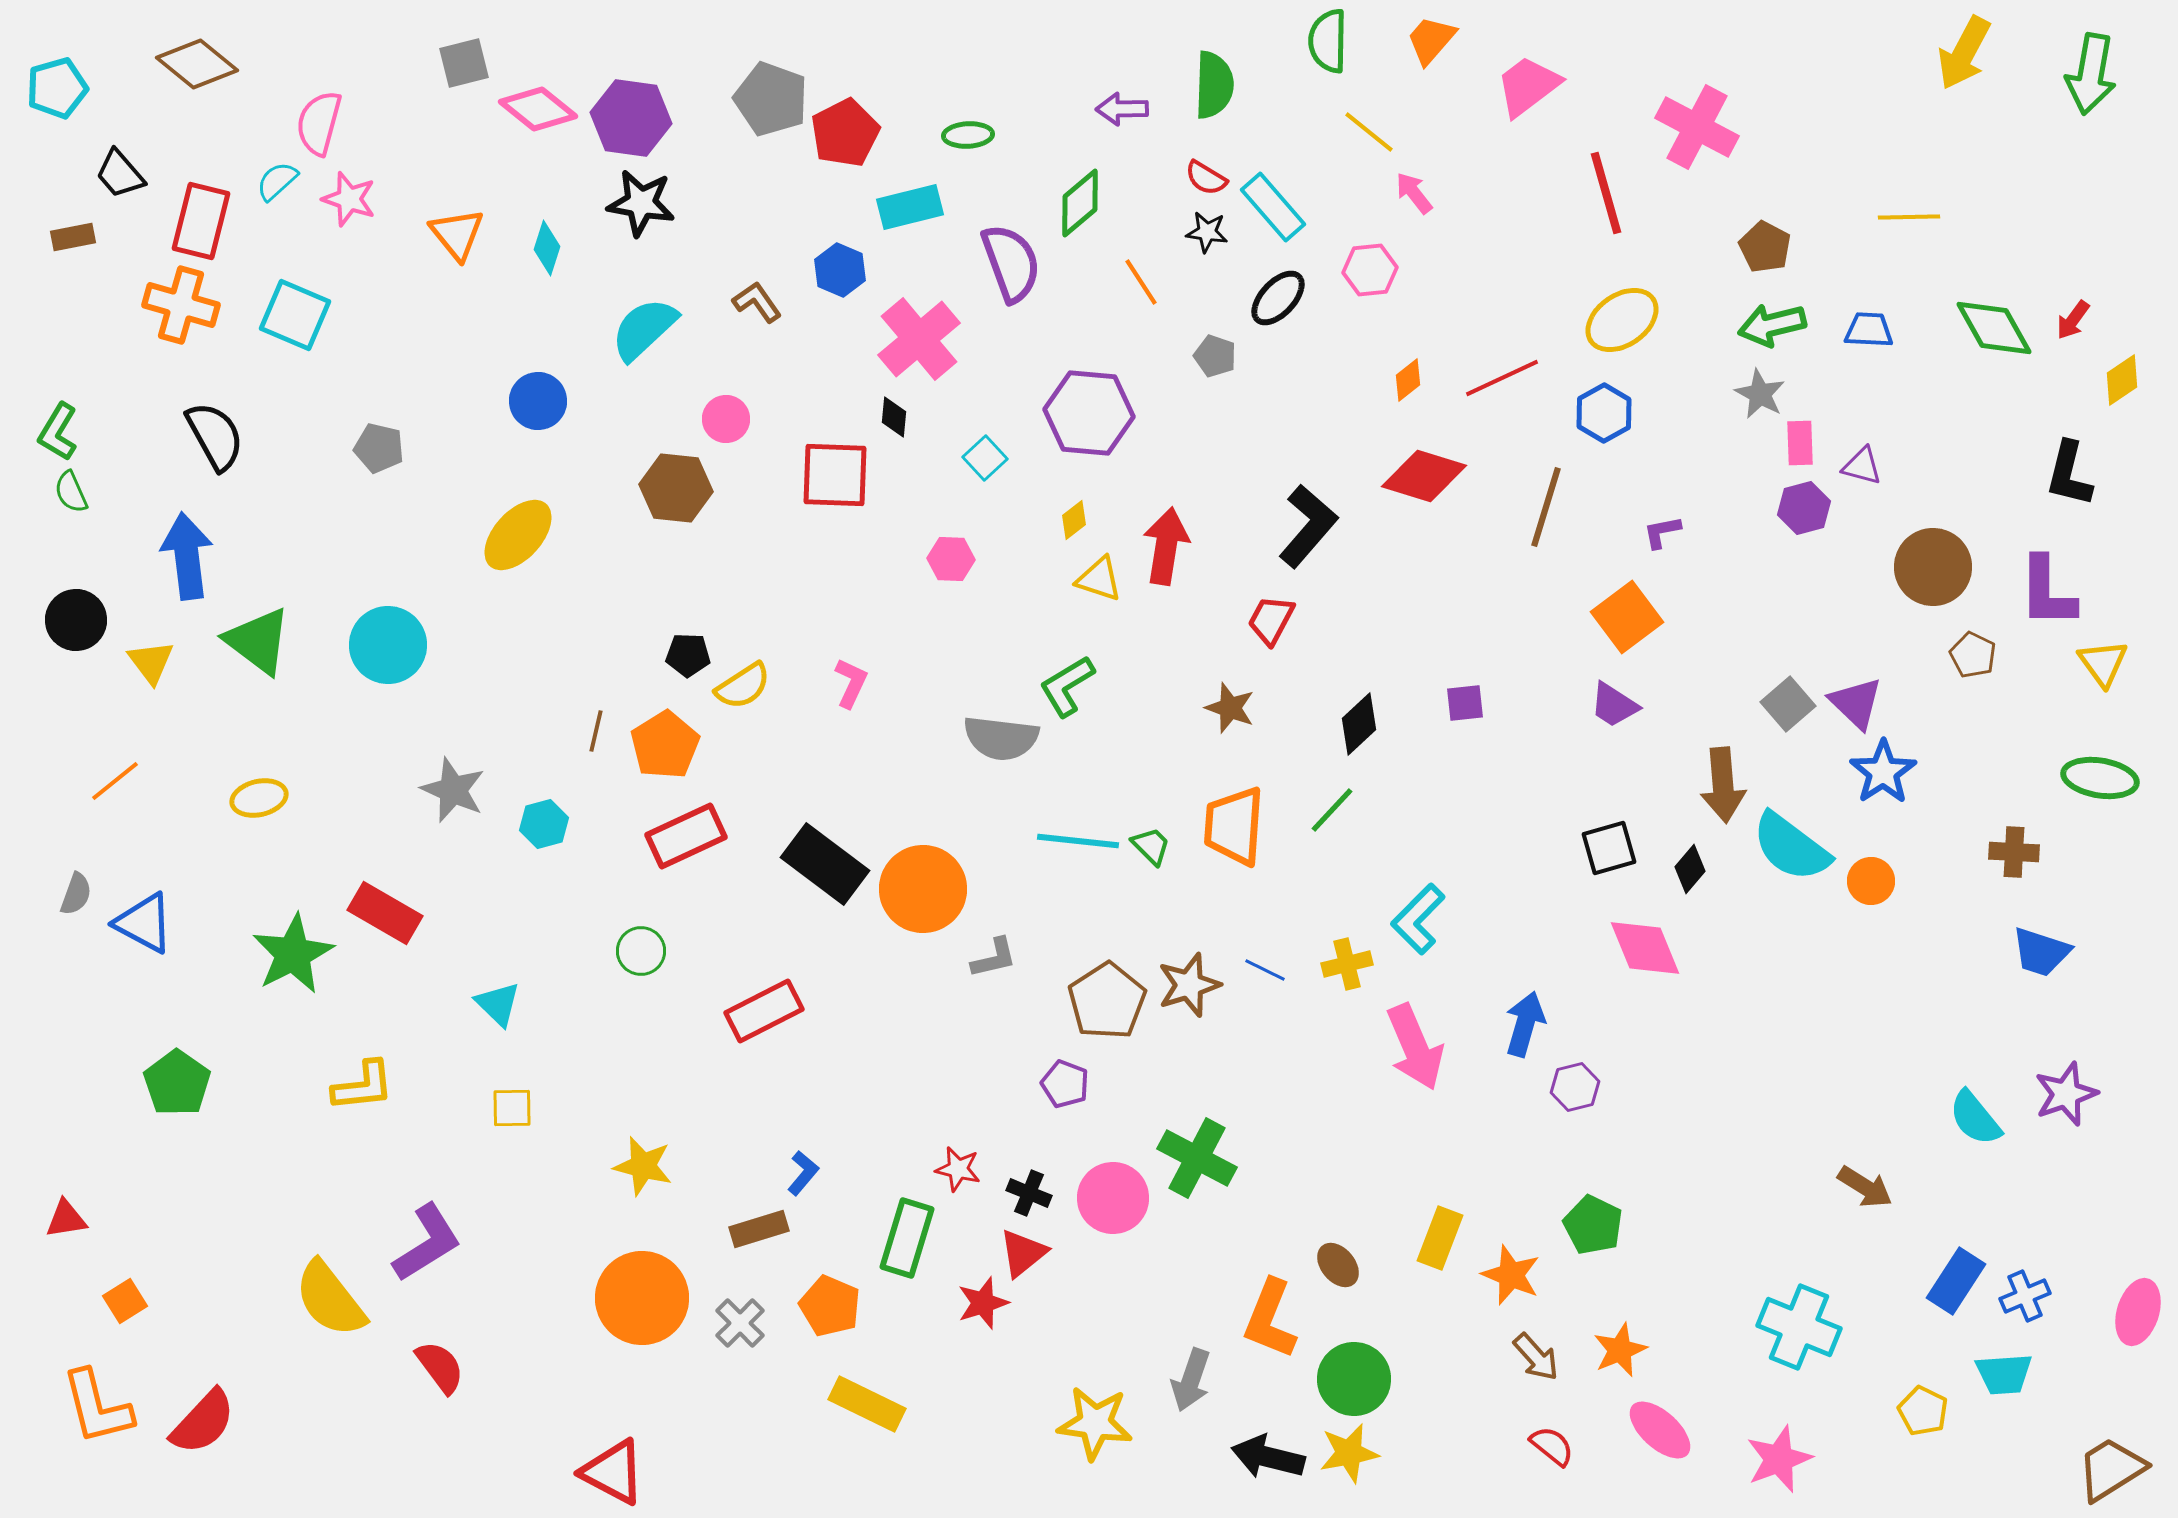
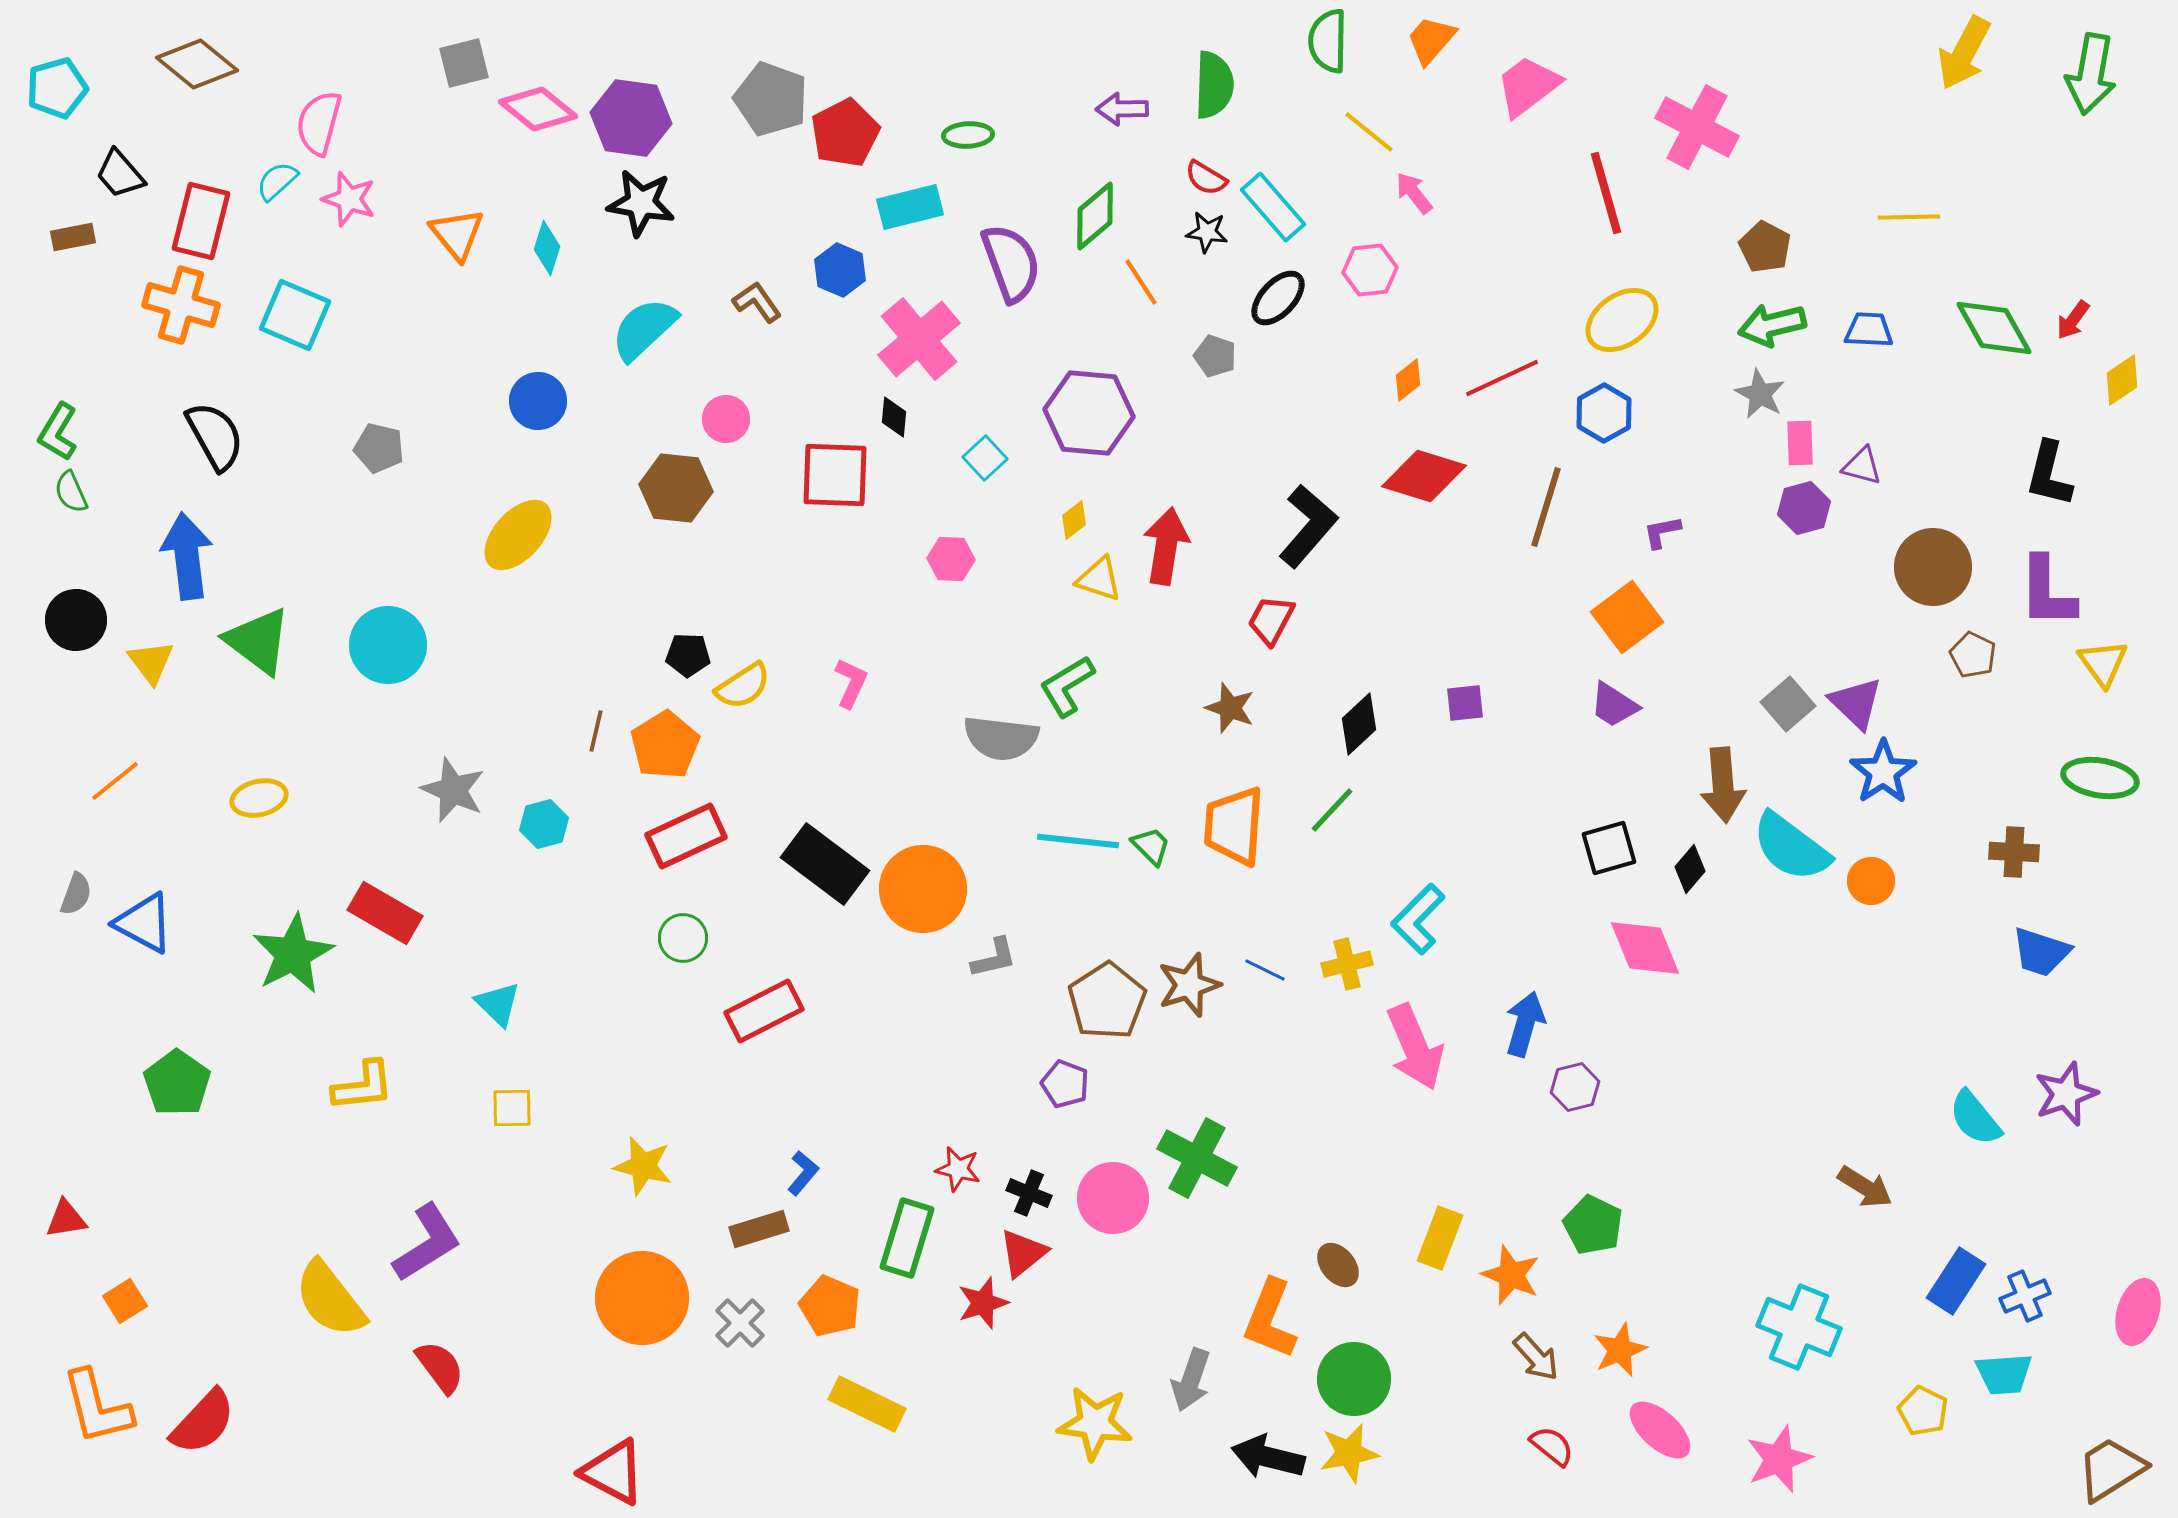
green diamond at (1080, 203): moved 15 px right, 13 px down
black L-shape at (2069, 474): moved 20 px left
green circle at (641, 951): moved 42 px right, 13 px up
